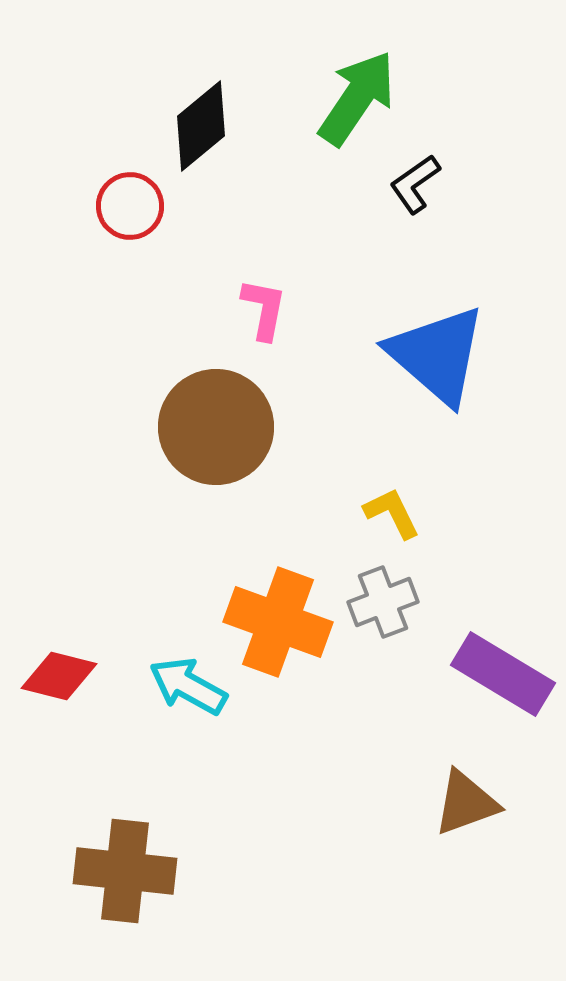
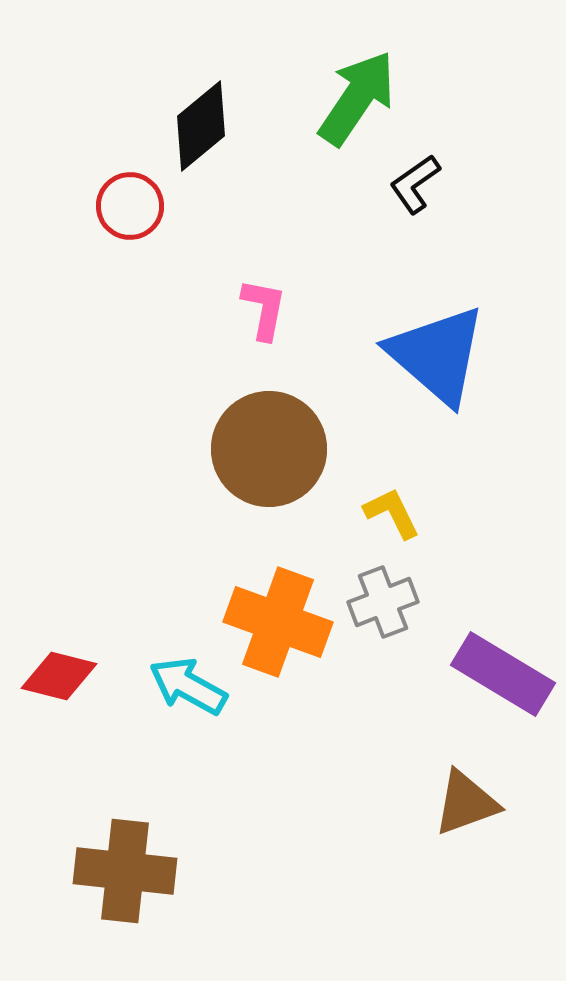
brown circle: moved 53 px right, 22 px down
